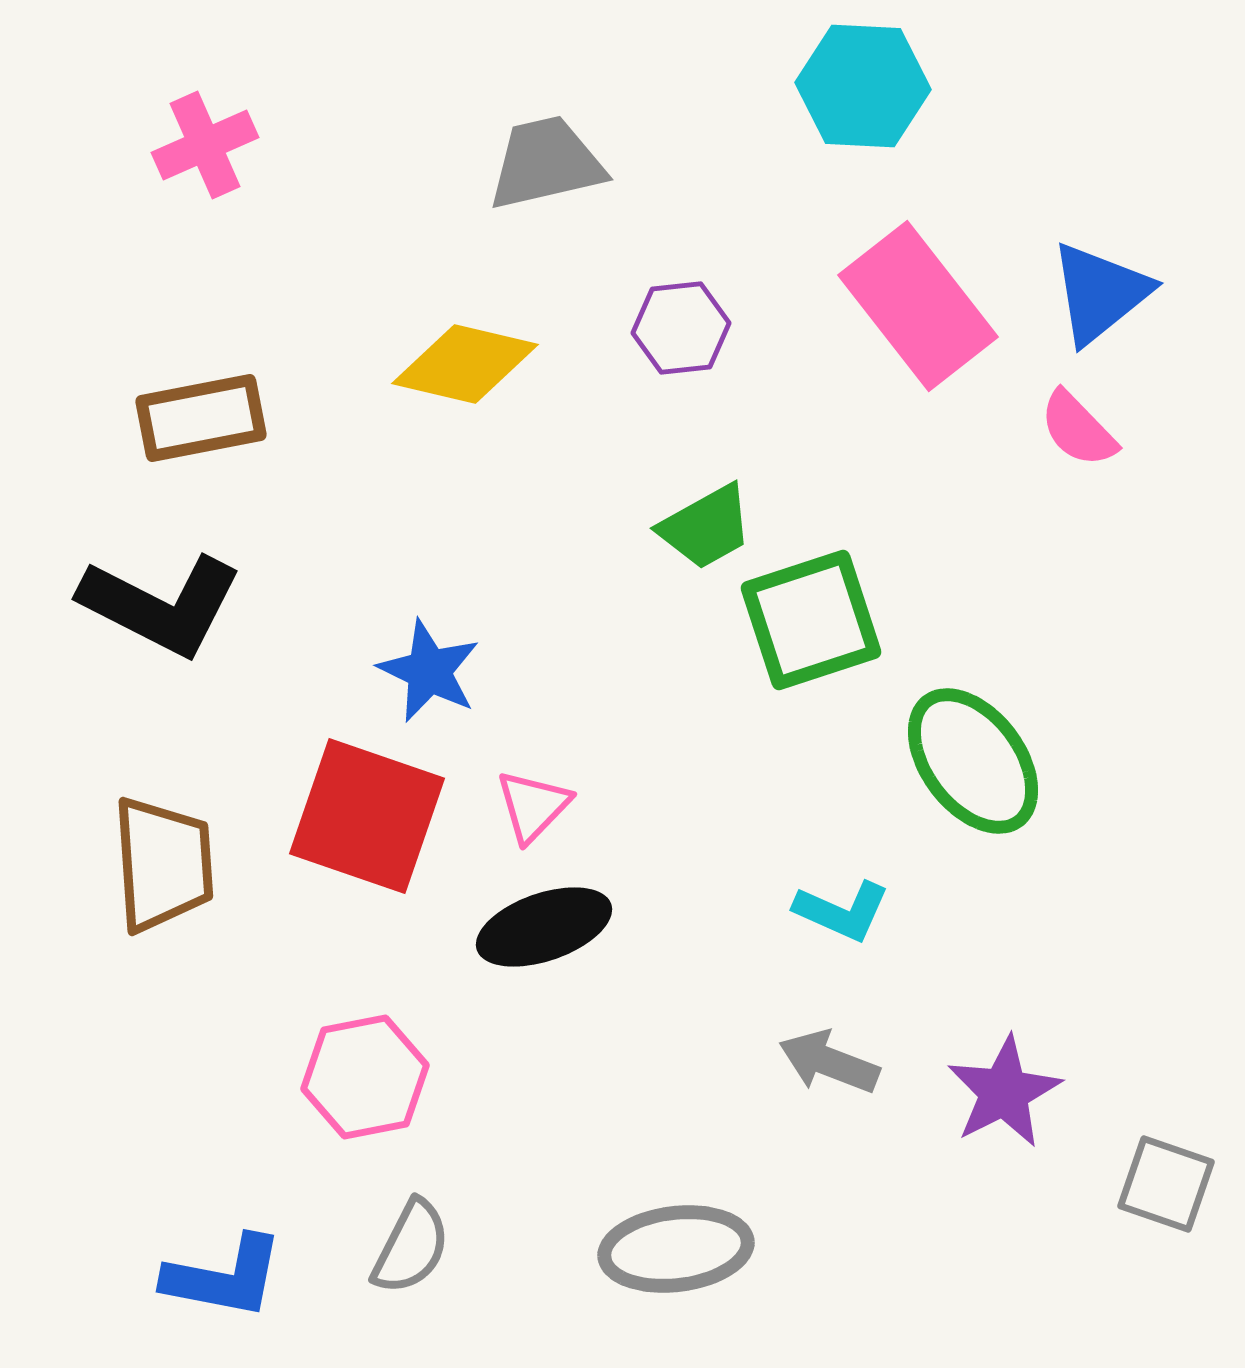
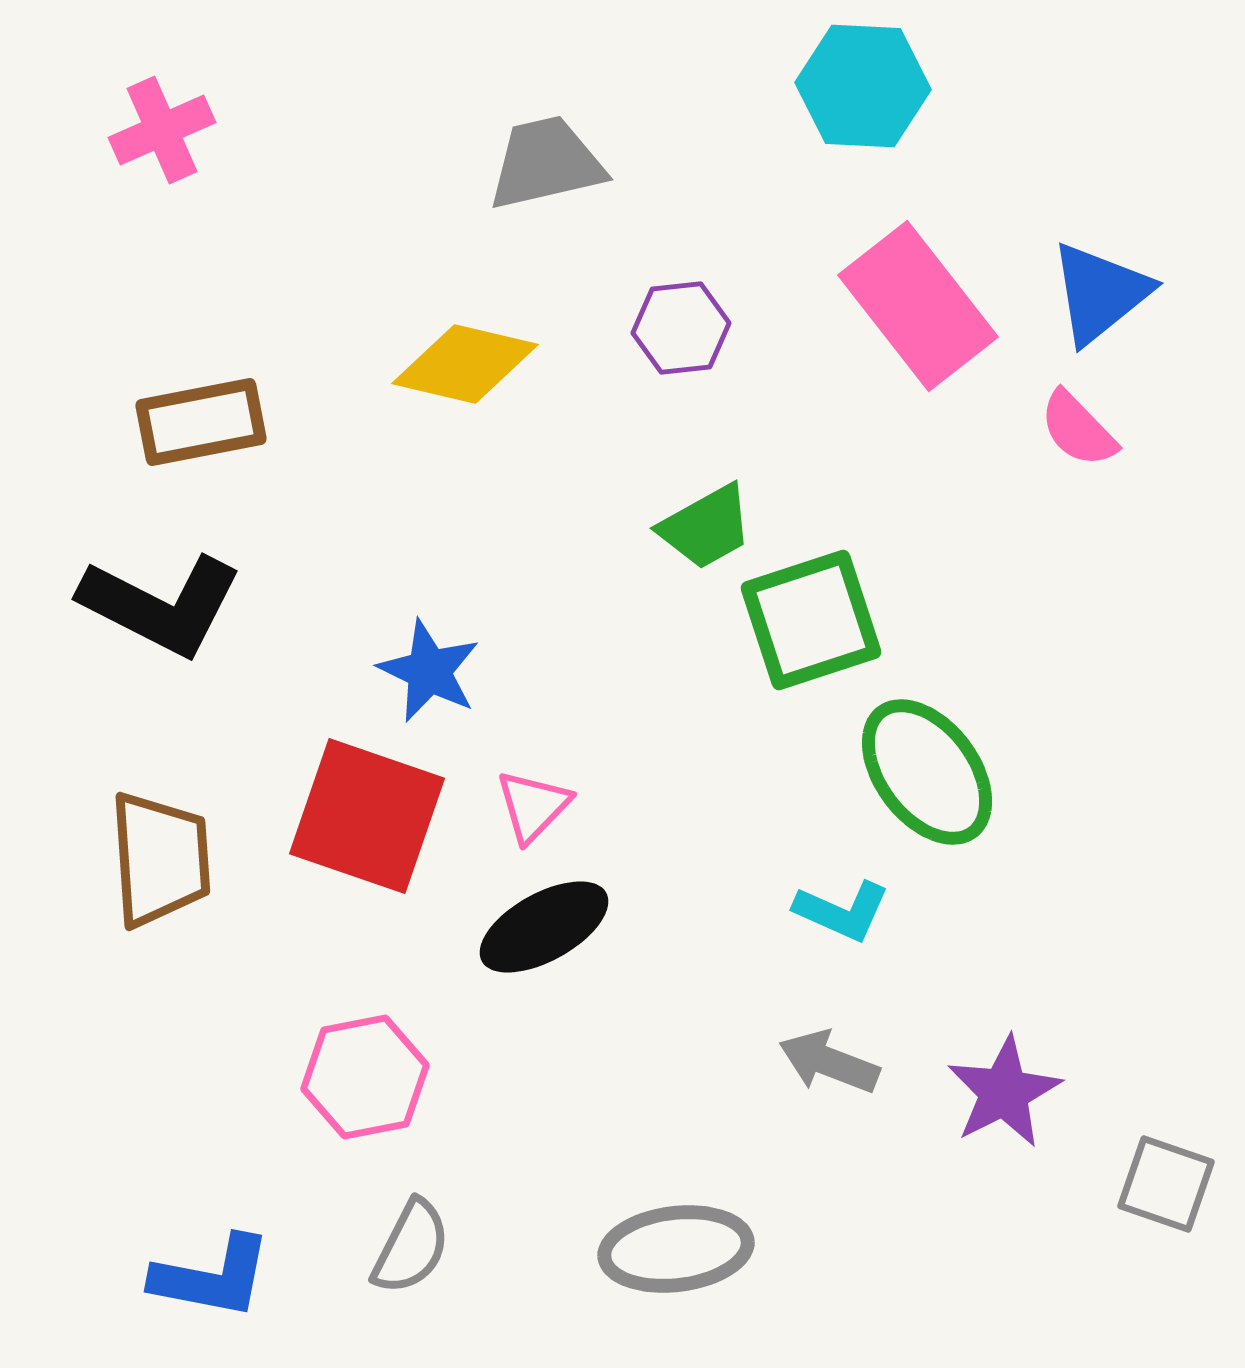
pink cross: moved 43 px left, 15 px up
brown rectangle: moved 4 px down
green ellipse: moved 46 px left, 11 px down
brown trapezoid: moved 3 px left, 5 px up
black ellipse: rotated 10 degrees counterclockwise
blue L-shape: moved 12 px left
